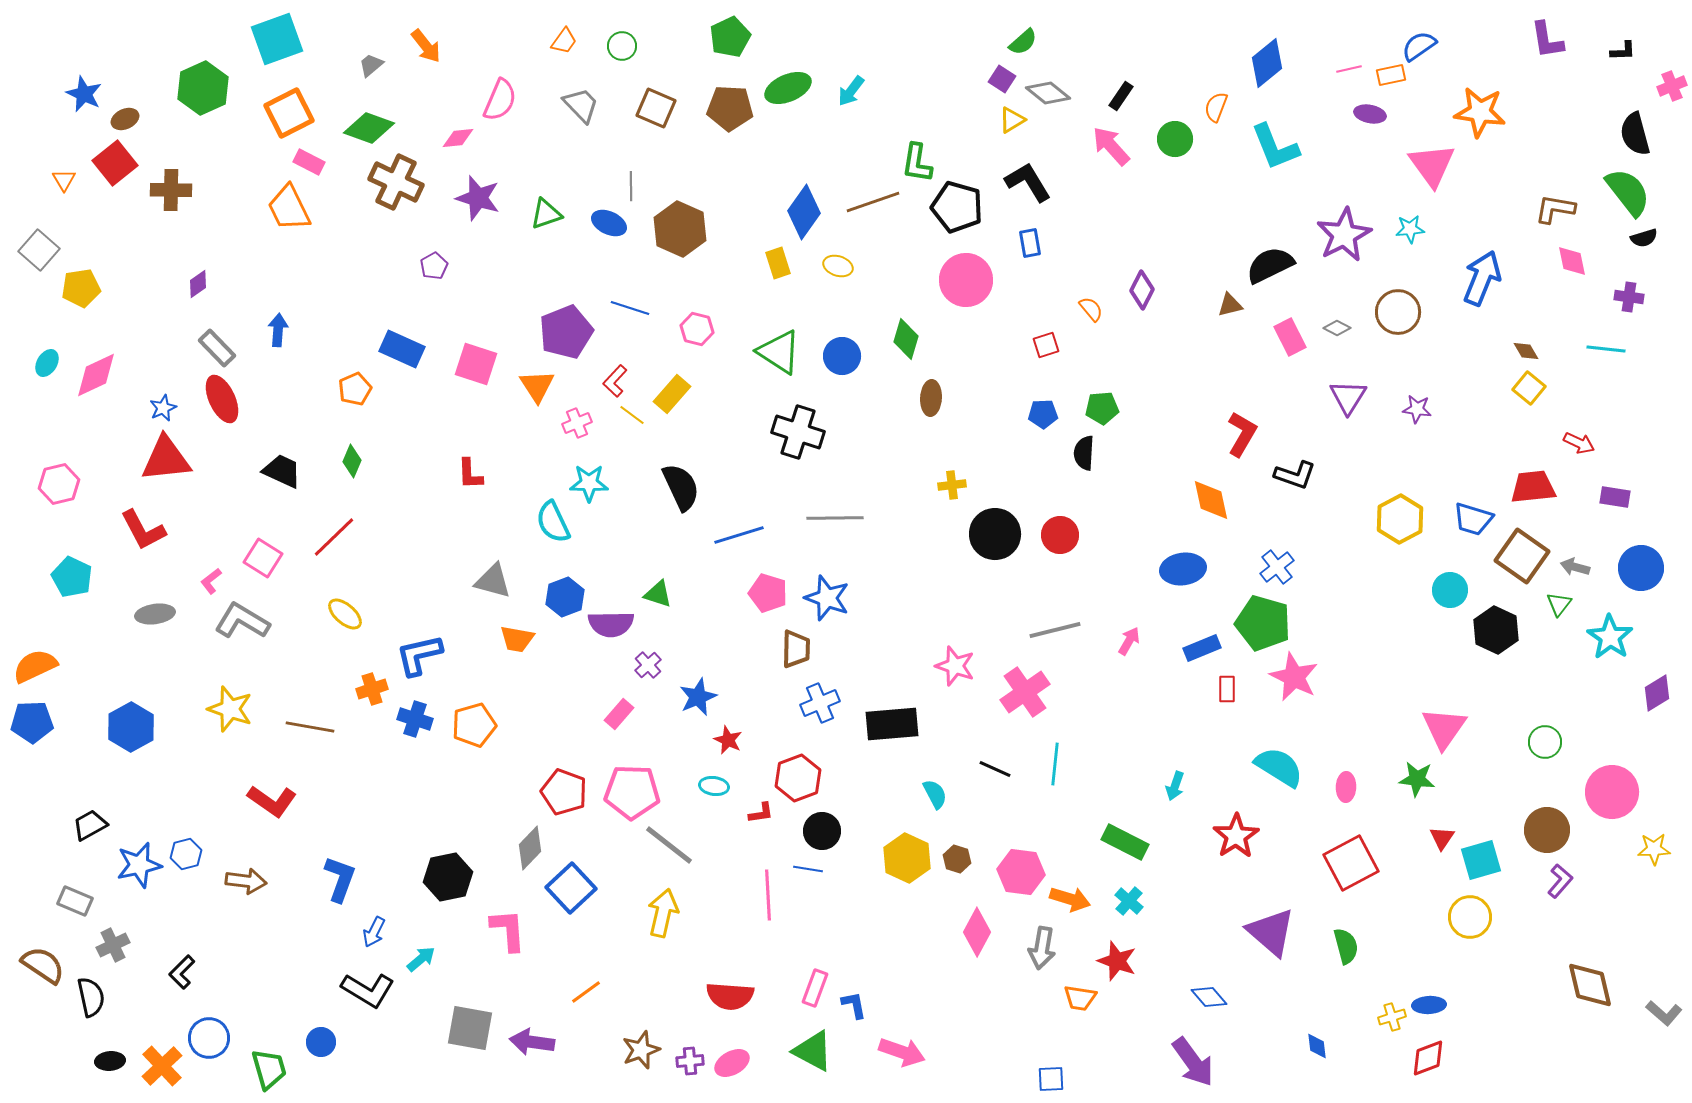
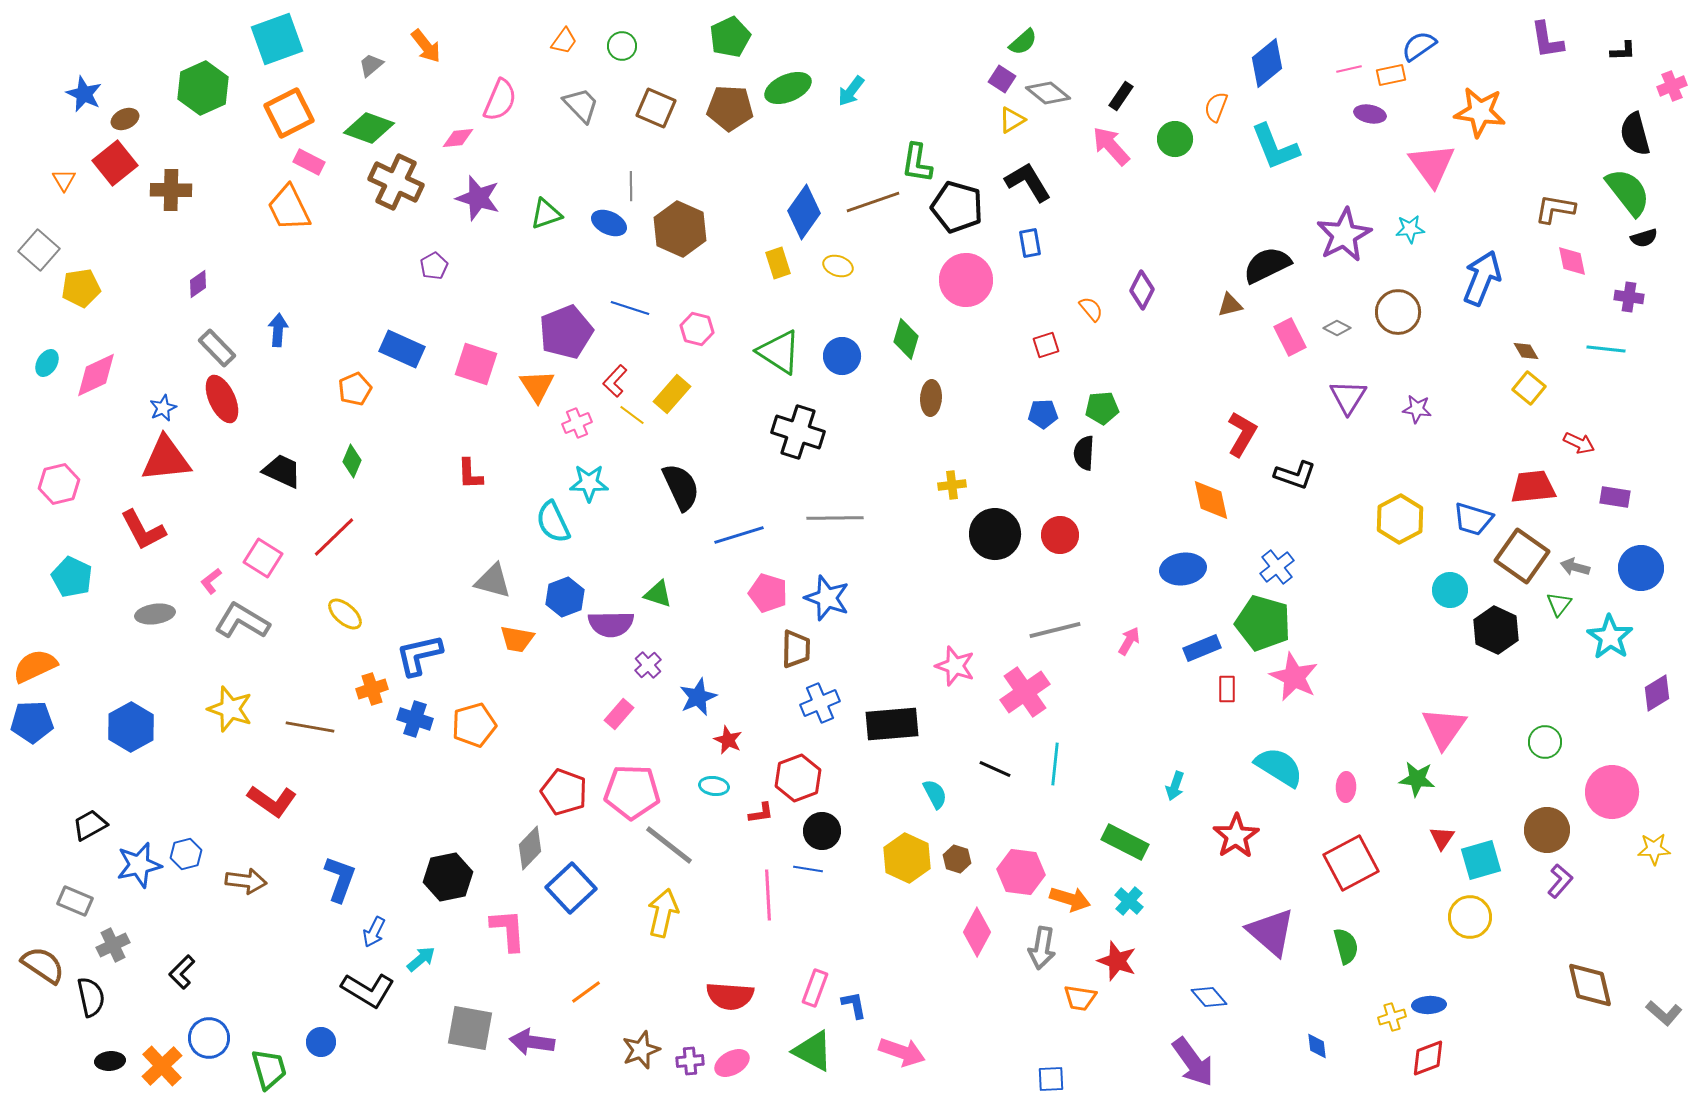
black semicircle at (1270, 265): moved 3 px left
